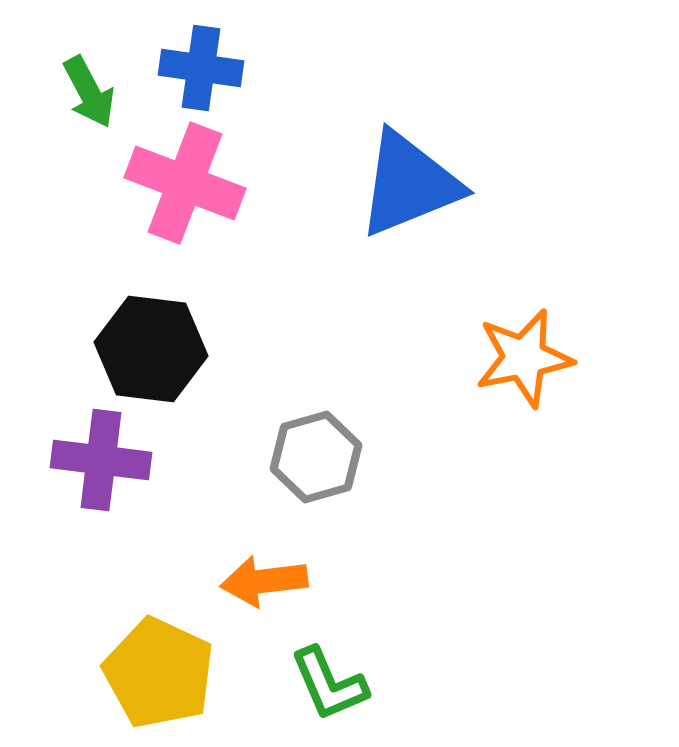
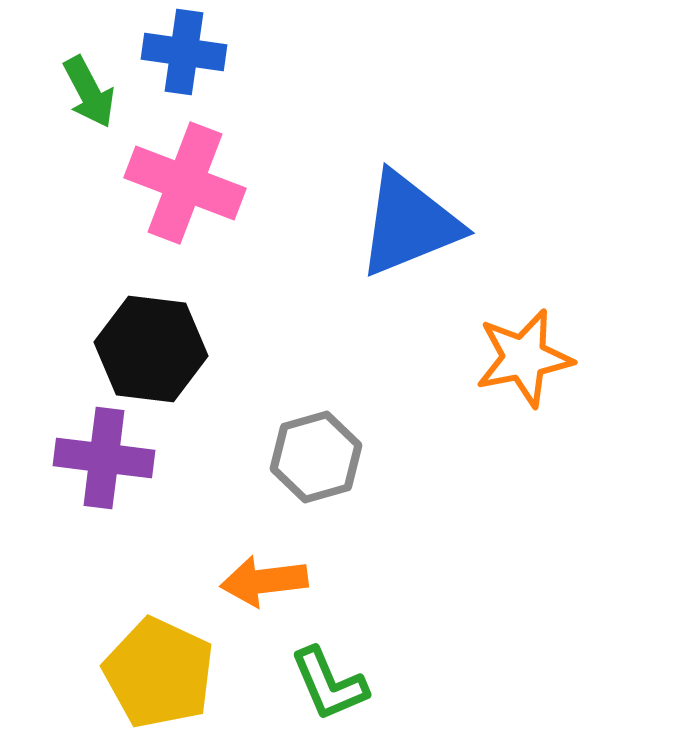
blue cross: moved 17 px left, 16 px up
blue triangle: moved 40 px down
purple cross: moved 3 px right, 2 px up
